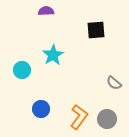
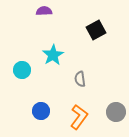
purple semicircle: moved 2 px left
black square: rotated 24 degrees counterclockwise
gray semicircle: moved 34 px left, 4 px up; rotated 42 degrees clockwise
blue circle: moved 2 px down
gray circle: moved 9 px right, 7 px up
